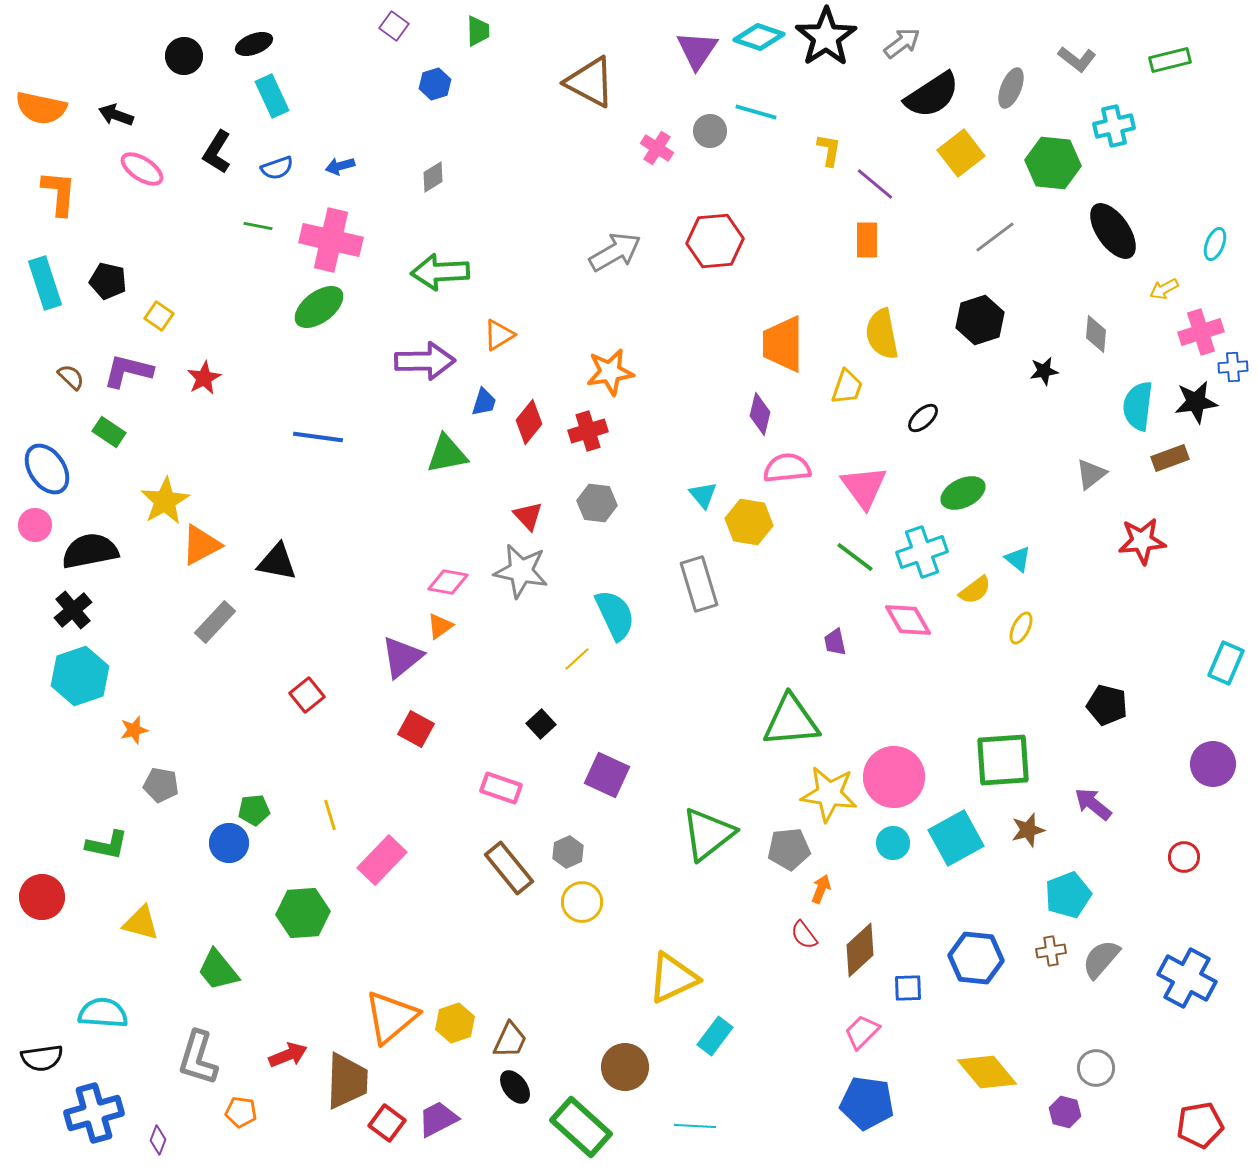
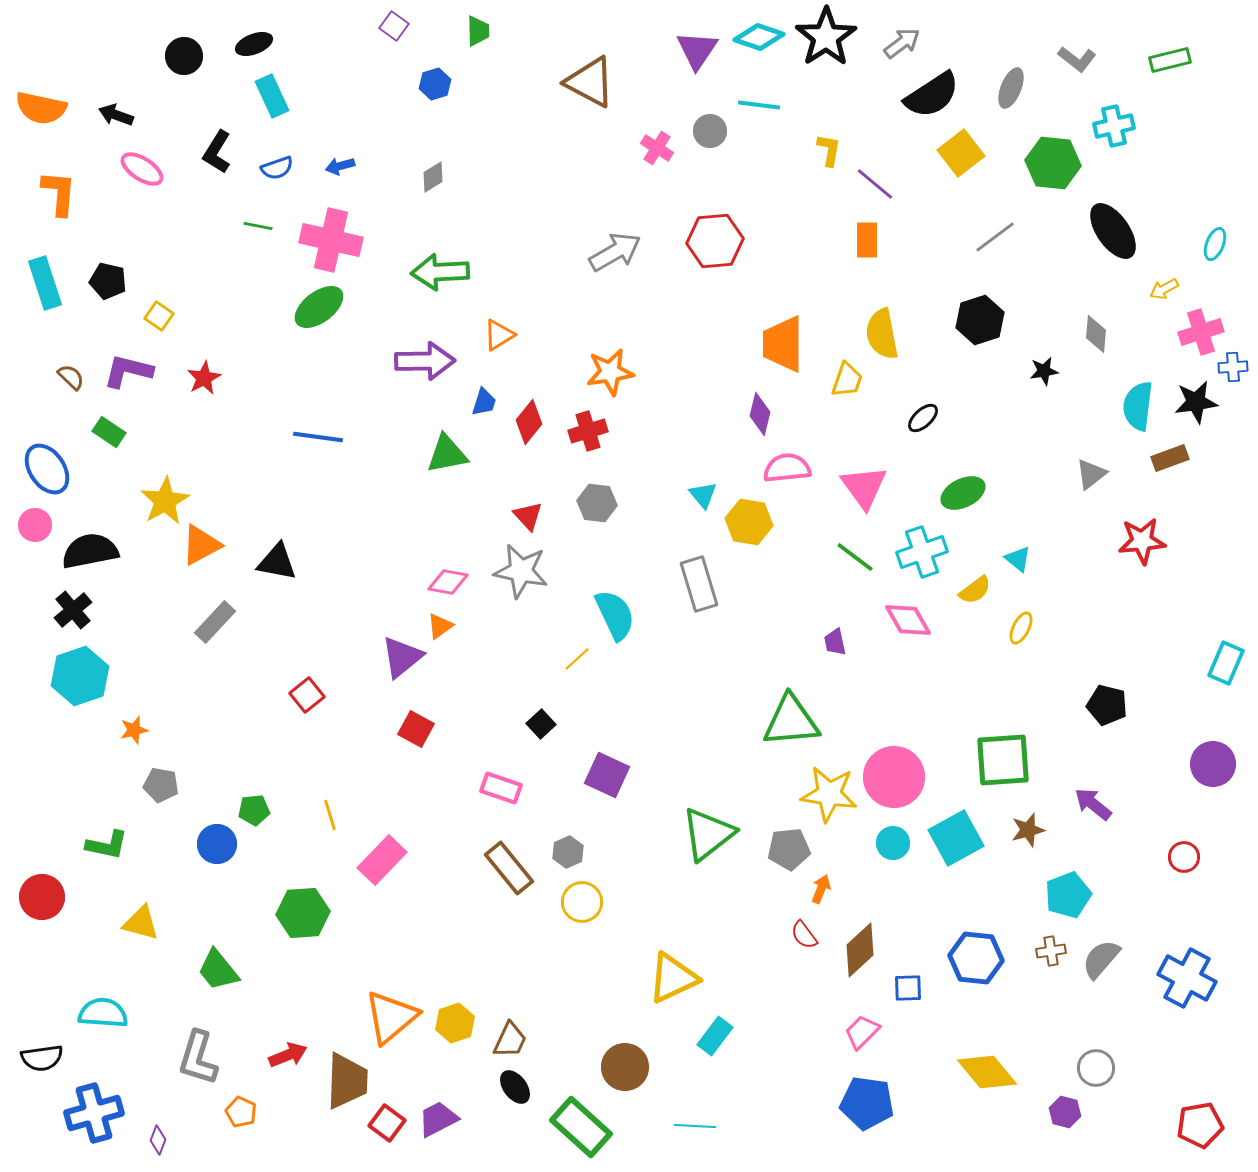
cyan line at (756, 112): moved 3 px right, 7 px up; rotated 9 degrees counterclockwise
yellow trapezoid at (847, 387): moved 7 px up
blue circle at (229, 843): moved 12 px left, 1 px down
orange pentagon at (241, 1112): rotated 16 degrees clockwise
